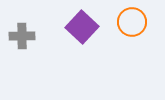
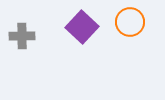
orange circle: moved 2 px left
